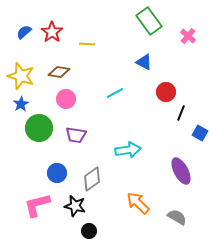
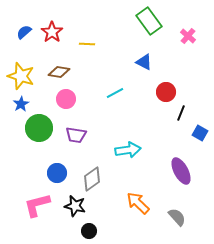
gray semicircle: rotated 18 degrees clockwise
